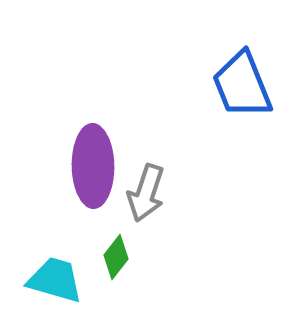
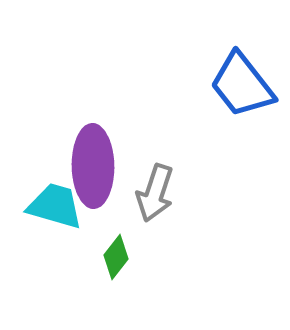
blue trapezoid: rotated 16 degrees counterclockwise
gray arrow: moved 9 px right
cyan trapezoid: moved 74 px up
